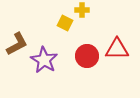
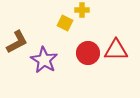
brown L-shape: moved 2 px up
red triangle: moved 1 px left, 1 px down
red circle: moved 1 px right, 3 px up
